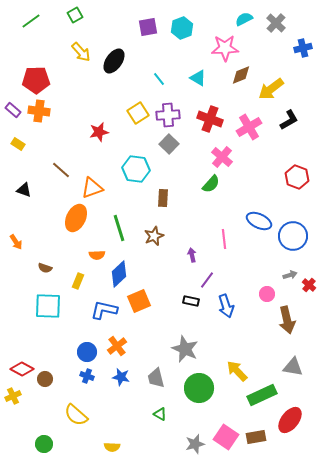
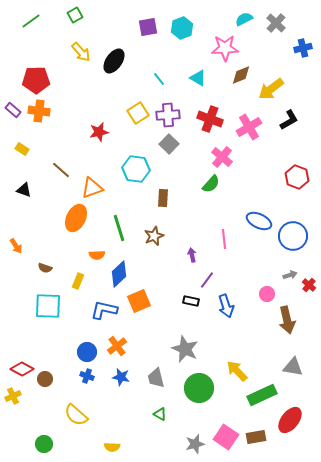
yellow rectangle at (18, 144): moved 4 px right, 5 px down
orange arrow at (16, 242): moved 4 px down
